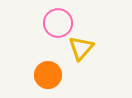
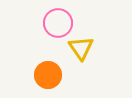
yellow triangle: rotated 16 degrees counterclockwise
